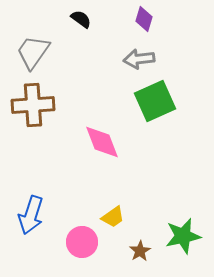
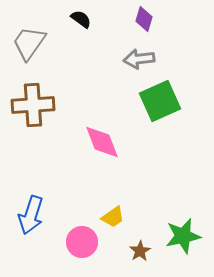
gray trapezoid: moved 4 px left, 9 px up
green square: moved 5 px right
